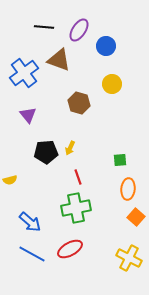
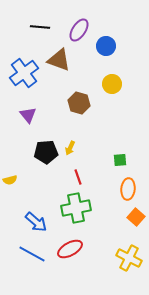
black line: moved 4 px left
blue arrow: moved 6 px right
